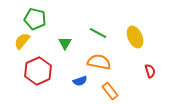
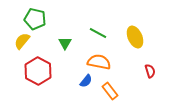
red hexagon: rotated 8 degrees counterclockwise
blue semicircle: moved 6 px right; rotated 32 degrees counterclockwise
